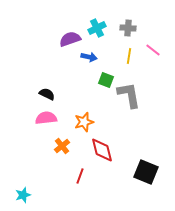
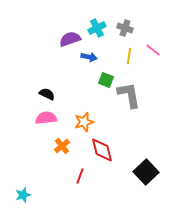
gray cross: moved 3 px left; rotated 14 degrees clockwise
black square: rotated 25 degrees clockwise
